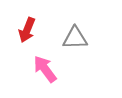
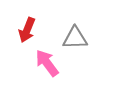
pink arrow: moved 2 px right, 6 px up
